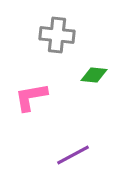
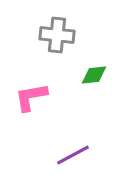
green diamond: rotated 12 degrees counterclockwise
